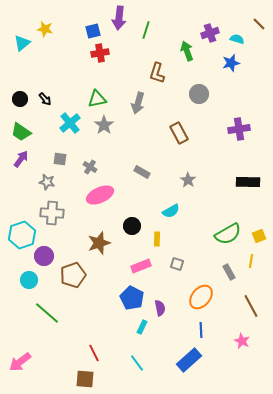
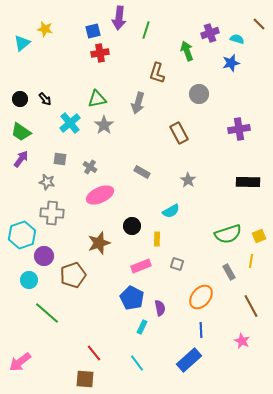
green semicircle at (228, 234): rotated 12 degrees clockwise
red line at (94, 353): rotated 12 degrees counterclockwise
